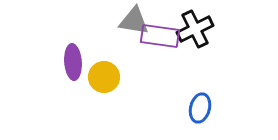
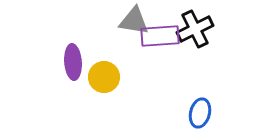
purple rectangle: rotated 12 degrees counterclockwise
blue ellipse: moved 5 px down
